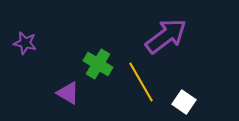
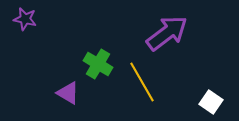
purple arrow: moved 1 px right, 3 px up
purple star: moved 24 px up
yellow line: moved 1 px right
white square: moved 27 px right
